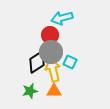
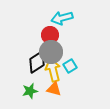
cyan square: moved 4 px down; rotated 32 degrees clockwise
orange triangle: moved 2 px up; rotated 14 degrees clockwise
